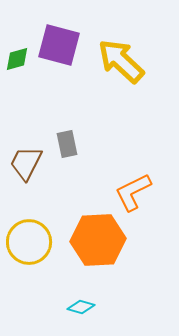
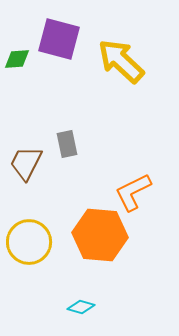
purple square: moved 6 px up
green diamond: rotated 12 degrees clockwise
orange hexagon: moved 2 px right, 5 px up; rotated 8 degrees clockwise
